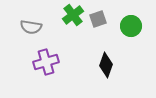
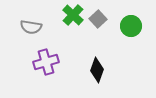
green cross: rotated 10 degrees counterclockwise
gray square: rotated 24 degrees counterclockwise
black diamond: moved 9 px left, 5 px down
